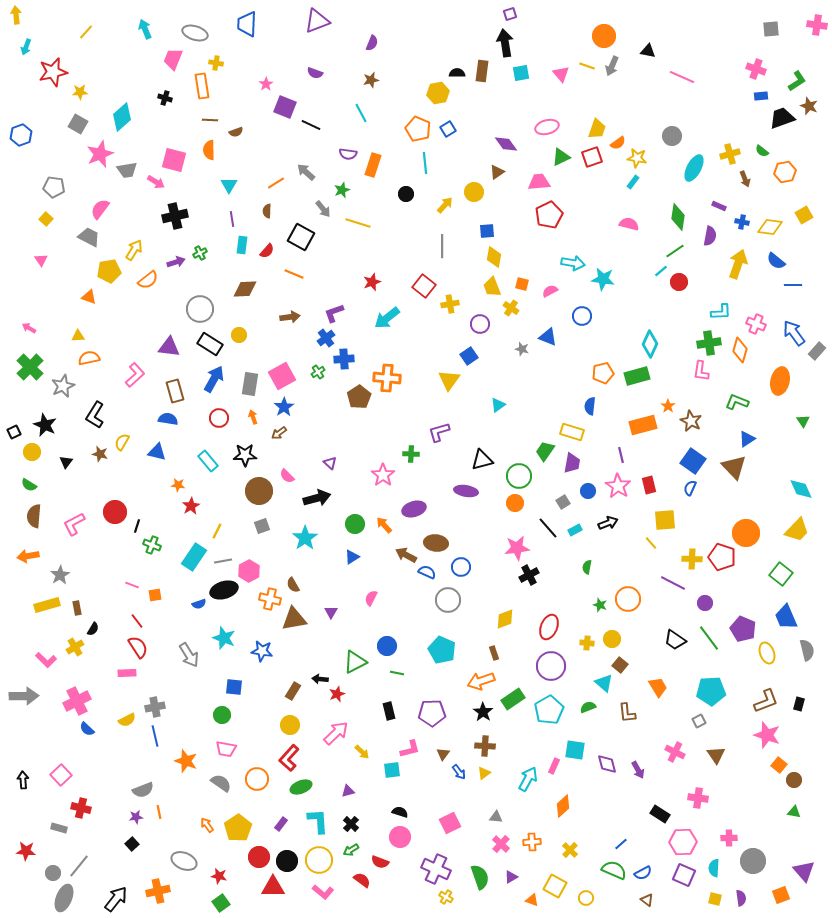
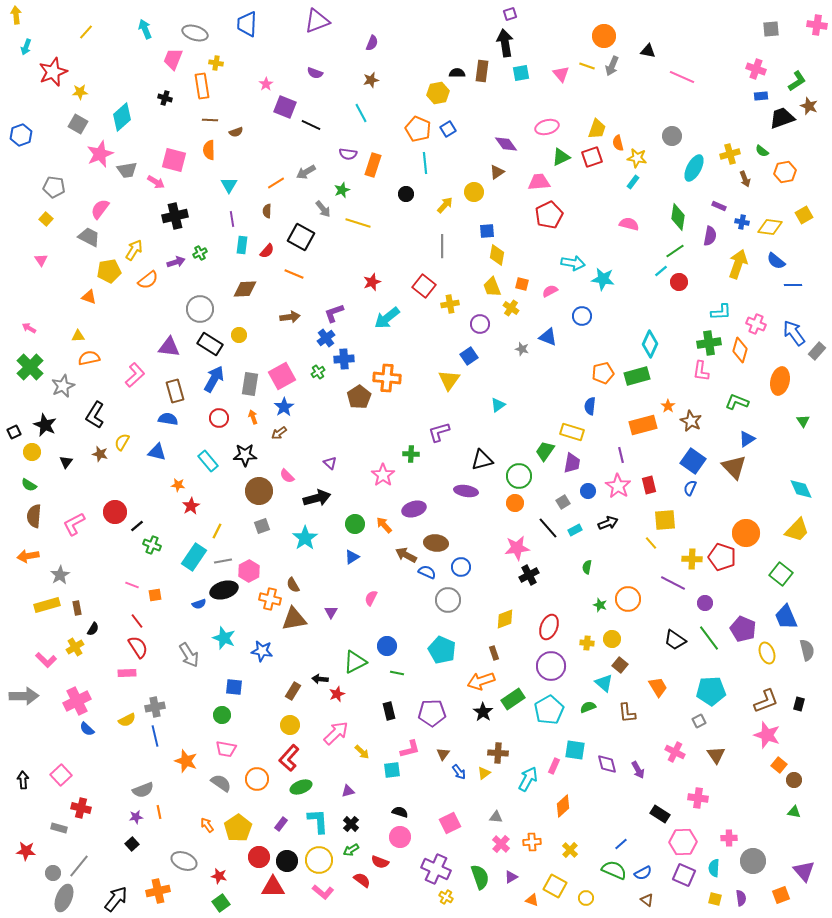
red star at (53, 72): rotated 8 degrees counterclockwise
orange semicircle at (618, 143): rotated 112 degrees clockwise
gray arrow at (306, 172): rotated 72 degrees counterclockwise
yellow diamond at (494, 257): moved 3 px right, 2 px up
black line at (137, 526): rotated 32 degrees clockwise
brown cross at (485, 746): moved 13 px right, 7 px down
